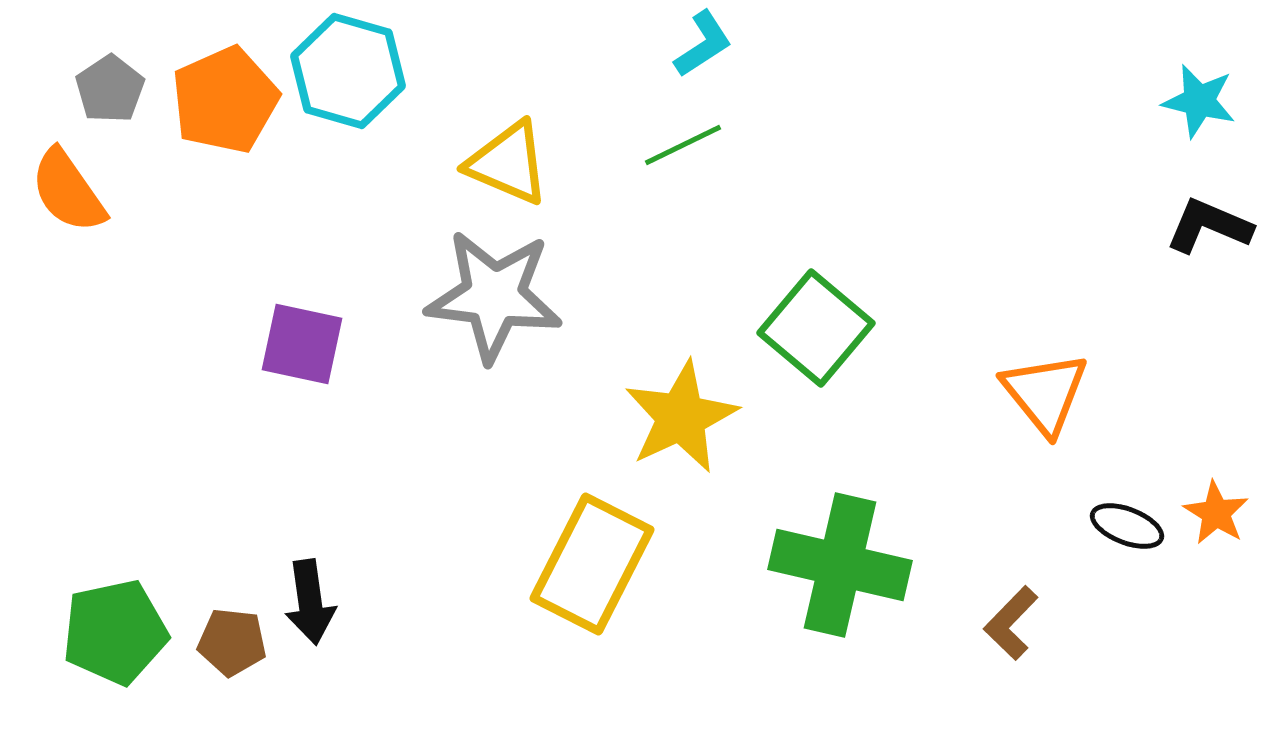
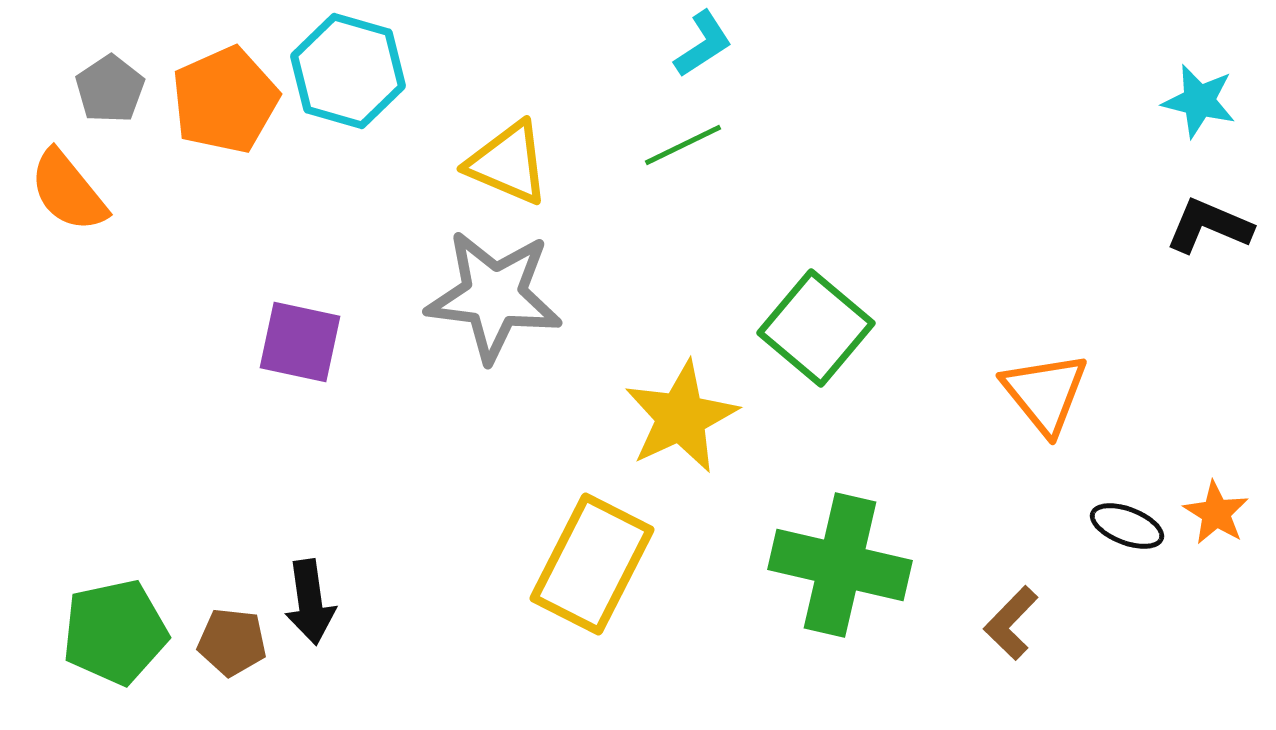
orange semicircle: rotated 4 degrees counterclockwise
purple square: moved 2 px left, 2 px up
